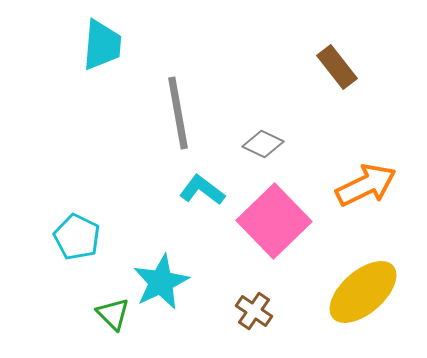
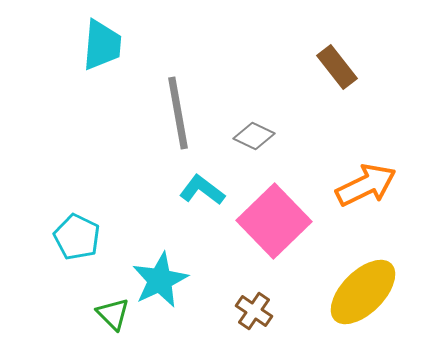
gray diamond: moved 9 px left, 8 px up
cyan star: moved 1 px left, 2 px up
yellow ellipse: rotated 4 degrees counterclockwise
